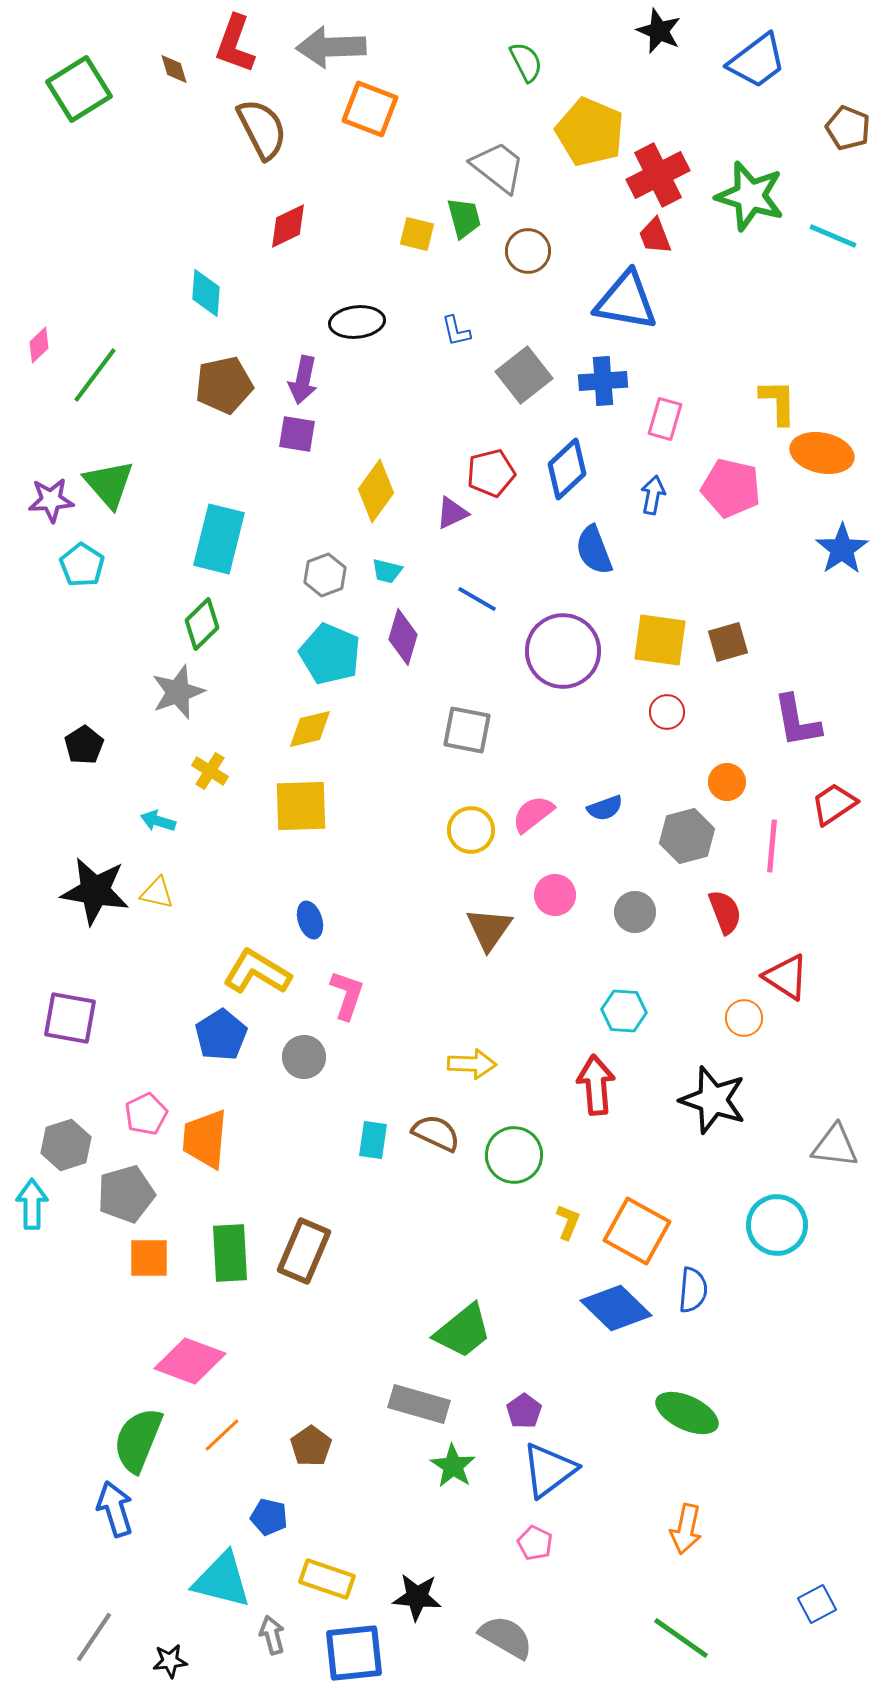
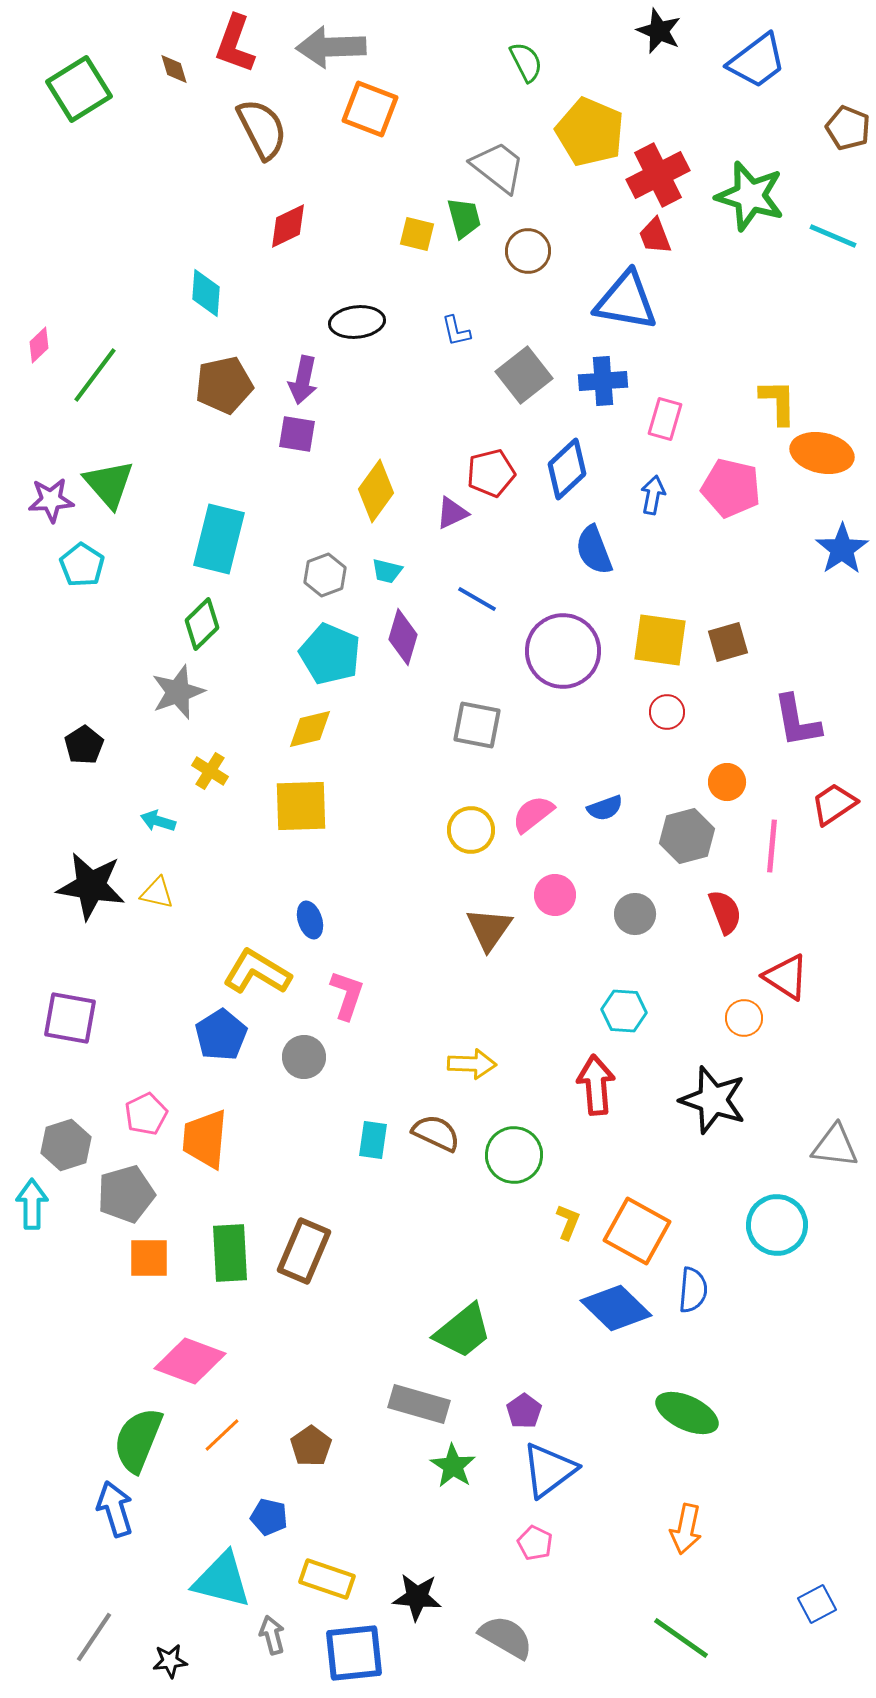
gray square at (467, 730): moved 10 px right, 5 px up
black star at (95, 891): moved 4 px left, 5 px up
gray circle at (635, 912): moved 2 px down
